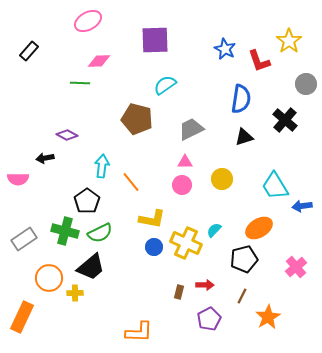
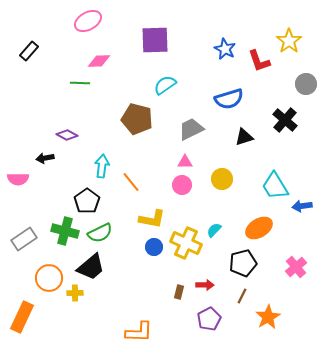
blue semicircle at (241, 99): moved 12 px left; rotated 64 degrees clockwise
black pentagon at (244, 259): moved 1 px left, 4 px down
